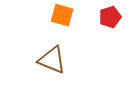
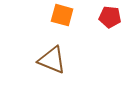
red pentagon: rotated 25 degrees clockwise
